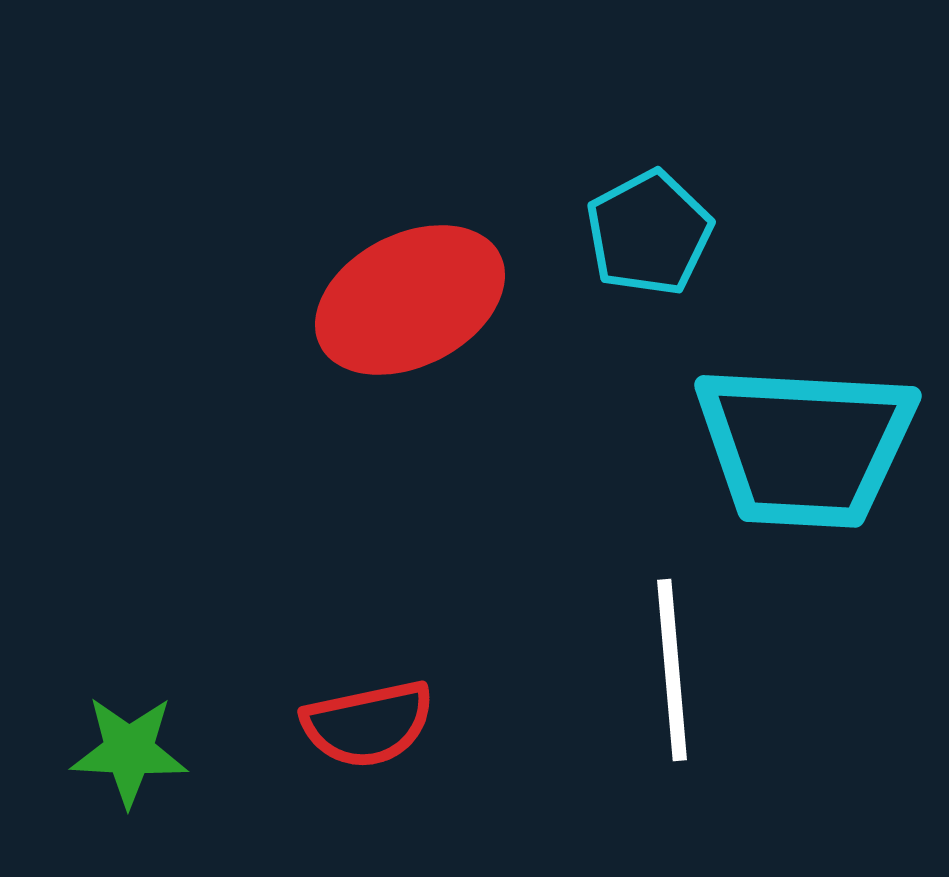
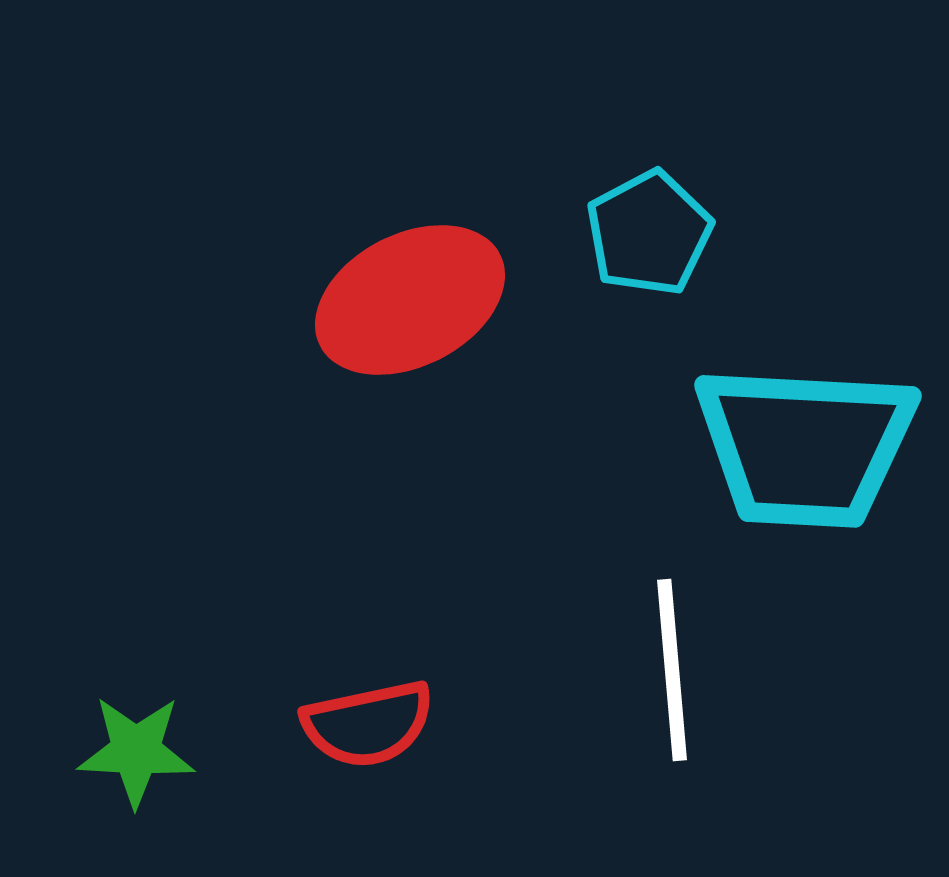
green star: moved 7 px right
